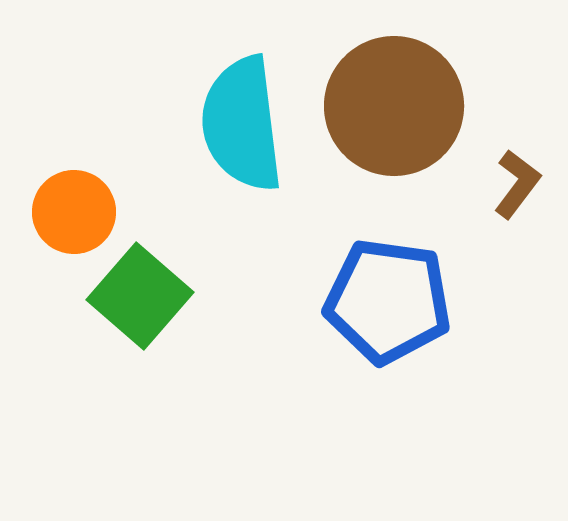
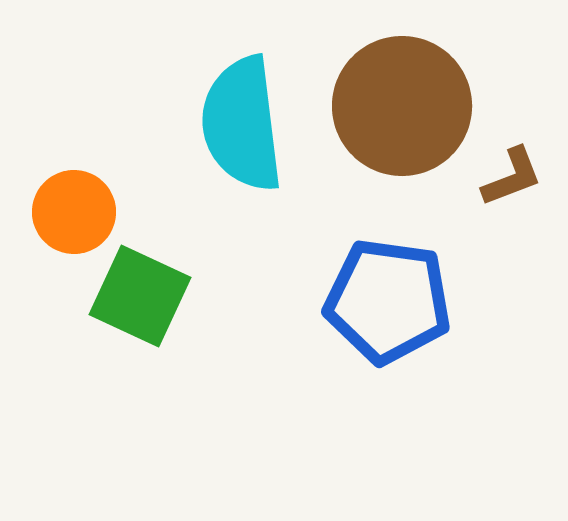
brown circle: moved 8 px right
brown L-shape: moved 5 px left, 7 px up; rotated 32 degrees clockwise
green square: rotated 16 degrees counterclockwise
